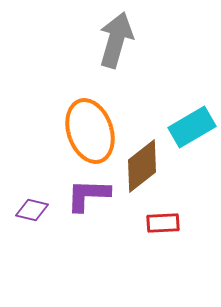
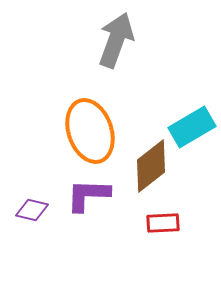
gray arrow: rotated 4 degrees clockwise
brown diamond: moved 9 px right
